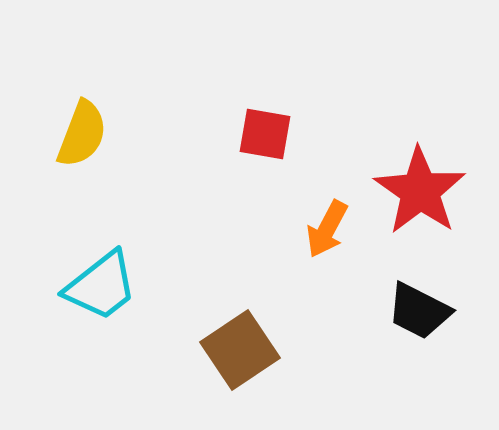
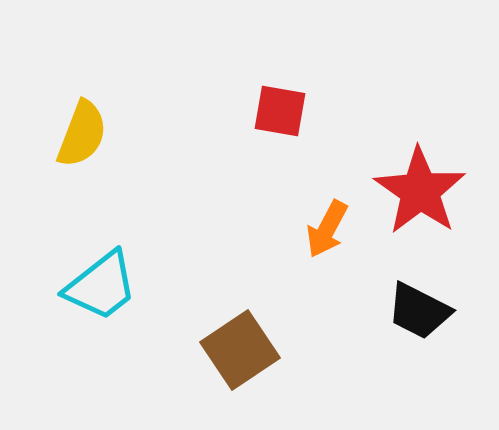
red square: moved 15 px right, 23 px up
